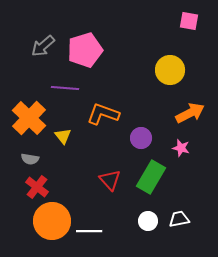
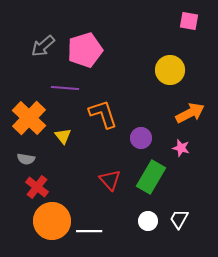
orange L-shape: rotated 52 degrees clockwise
gray semicircle: moved 4 px left
white trapezoid: rotated 50 degrees counterclockwise
